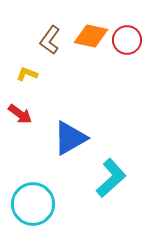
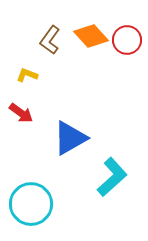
orange diamond: rotated 36 degrees clockwise
yellow L-shape: moved 1 px down
red arrow: moved 1 px right, 1 px up
cyan L-shape: moved 1 px right, 1 px up
cyan circle: moved 2 px left
